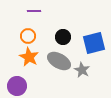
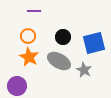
gray star: moved 2 px right
